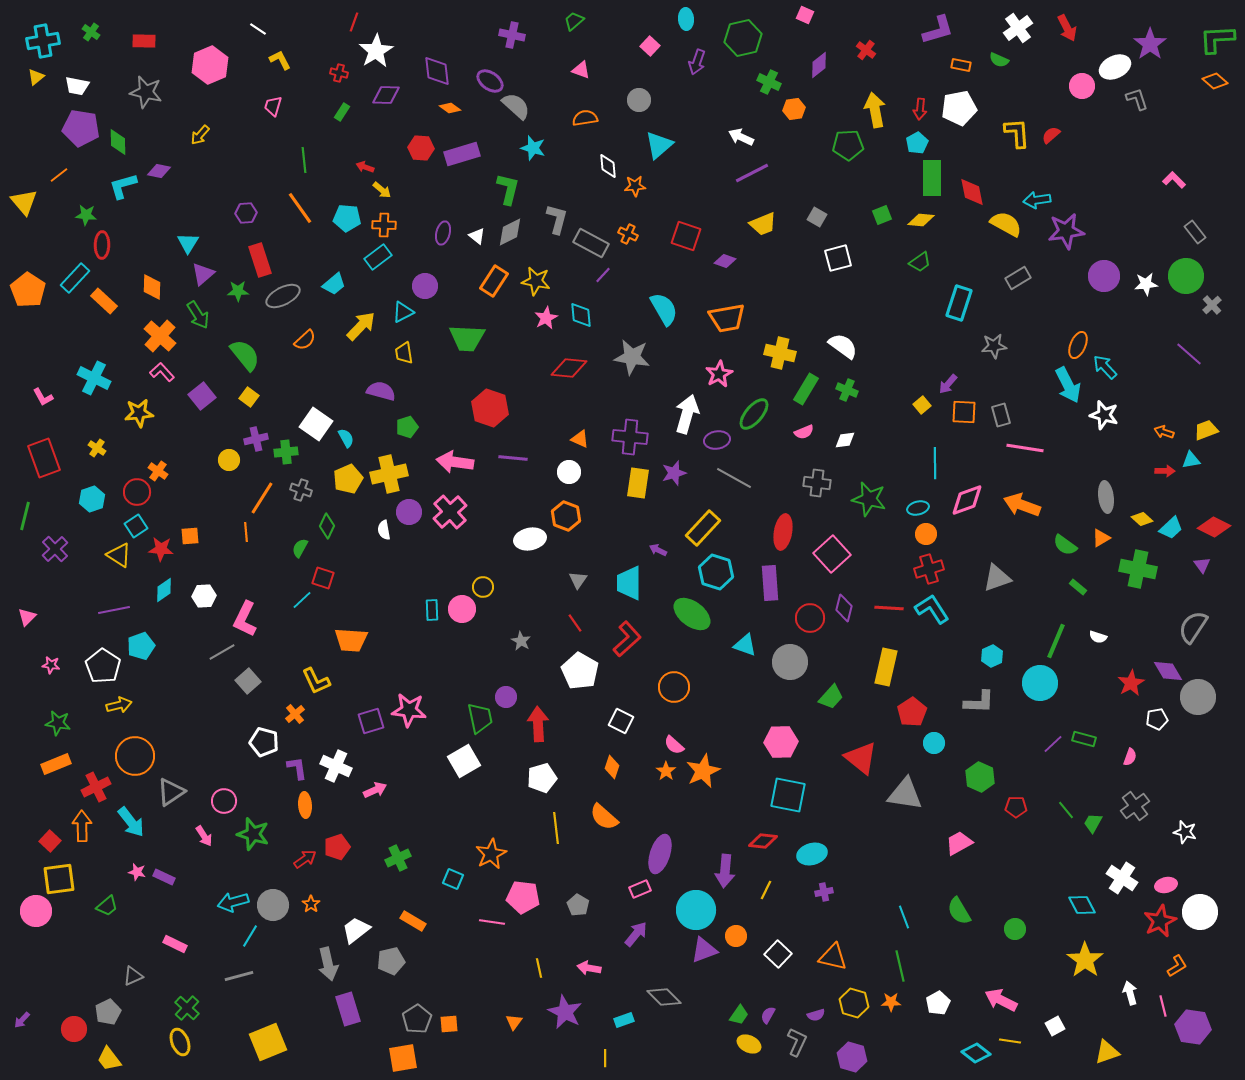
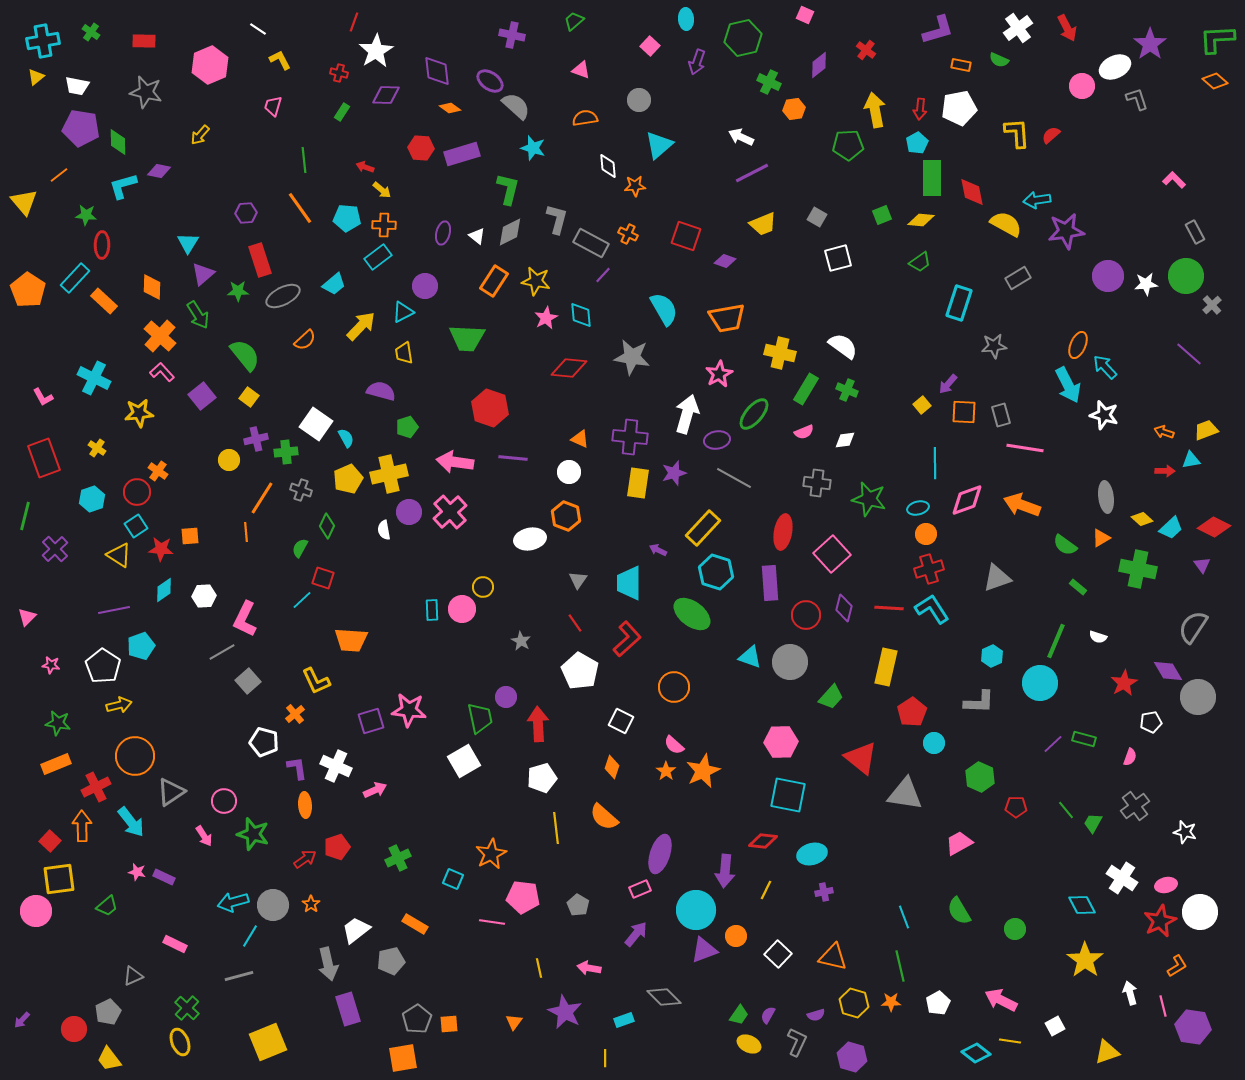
gray rectangle at (1195, 232): rotated 10 degrees clockwise
purple circle at (1104, 276): moved 4 px right
red circle at (810, 618): moved 4 px left, 3 px up
cyan triangle at (745, 645): moved 5 px right, 12 px down
red star at (1131, 683): moved 7 px left
white pentagon at (1157, 719): moved 6 px left, 3 px down
orange rectangle at (413, 921): moved 2 px right, 3 px down
